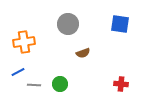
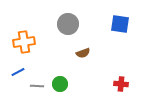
gray line: moved 3 px right, 1 px down
